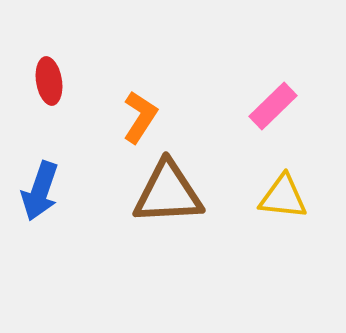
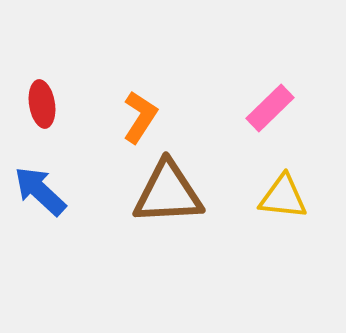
red ellipse: moved 7 px left, 23 px down
pink rectangle: moved 3 px left, 2 px down
blue arrow: rotated 114 degrees clockwise
